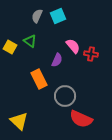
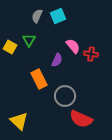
green triangle: moved 1 px left, 1 px up; rotated 24 degrees clockwise
